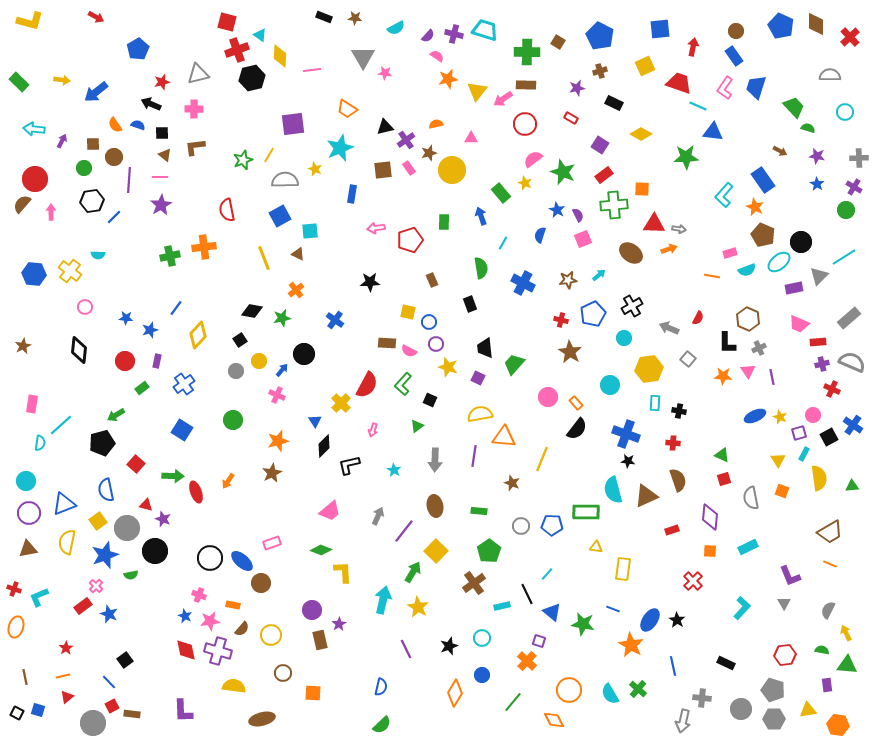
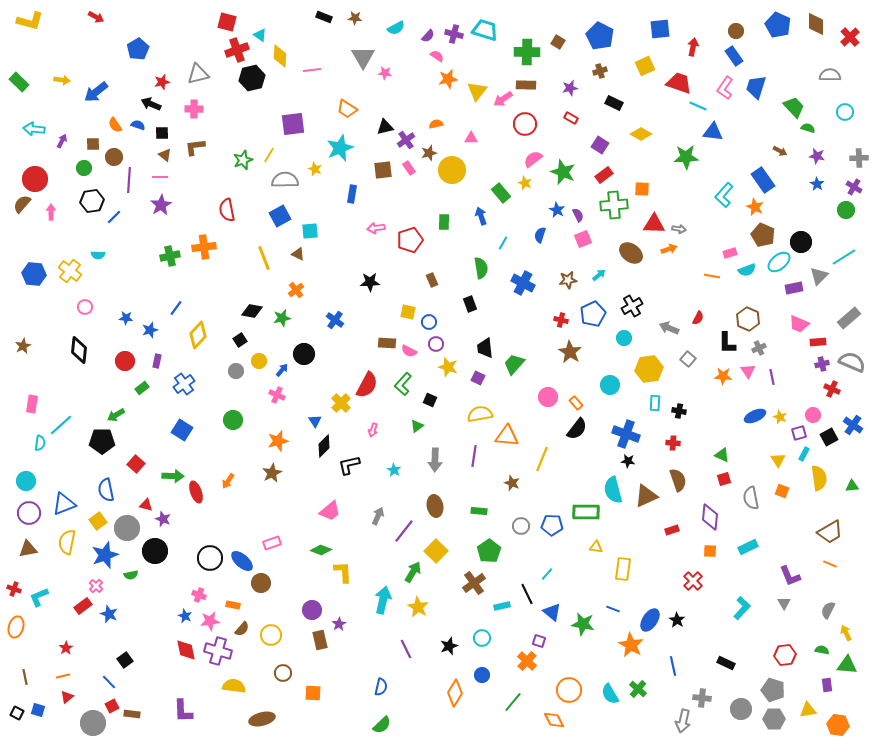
blue pentagon at (781, 26): moved 3 px left, 1 px up
purple star at (577, 88): moved 7 px left
orange triangle at (504, 437): moved 3 px right, 1 px up
black pentagon at (102, 443): moved 2 px up; rotated 15 degrees clockwise
